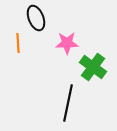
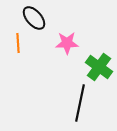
black ellipse: moved 2 px left; rotated 20 degrees counterclockwise
green cross: moved 6 px right
black line: moved 12 px right
